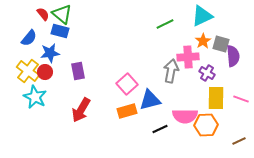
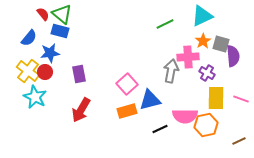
purple rectangle: moved 1 px right, 3 px down
orange hexagon: rotated 10 degrees counterclockwise
